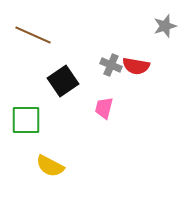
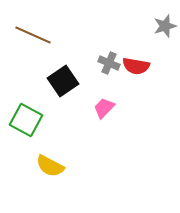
gray cross: moved 2 px left, 2 px up
pink trapezoid: rotated 30 degrees clockwise
green square: rotated 28 degrees clockwise
